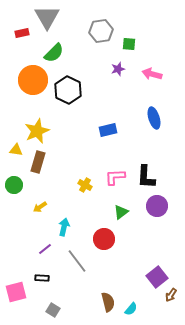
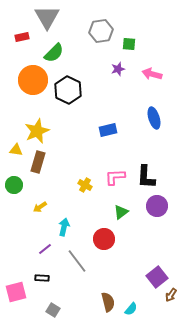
red rectangle: moved 4 px down
